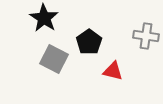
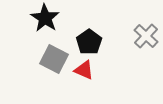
black star: moved 1 px right
gray cross: rotated 35 degrees clockwise
red triangle: moved 29 px left, 1 px up; rotated 10 degrees clockwise
